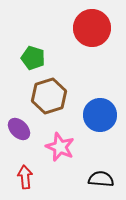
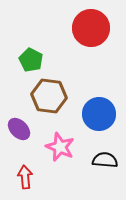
red circle: moved 1 px left
green pentagon: moved 2 px left, 2 px down; rotated 10 degrees clockwise
brown hexagon: rotated 24 degrees clockwise
blue circle: moved 1 px left, 1 px up
black semicircle: moved 4 px right, 19 px up
